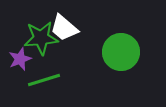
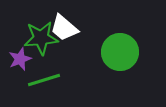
green circle: moved 1 px left
